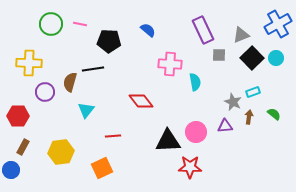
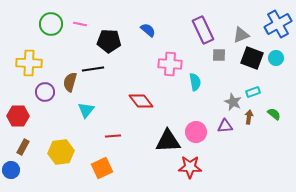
black square: rotated 25 degrees counterclockwise
